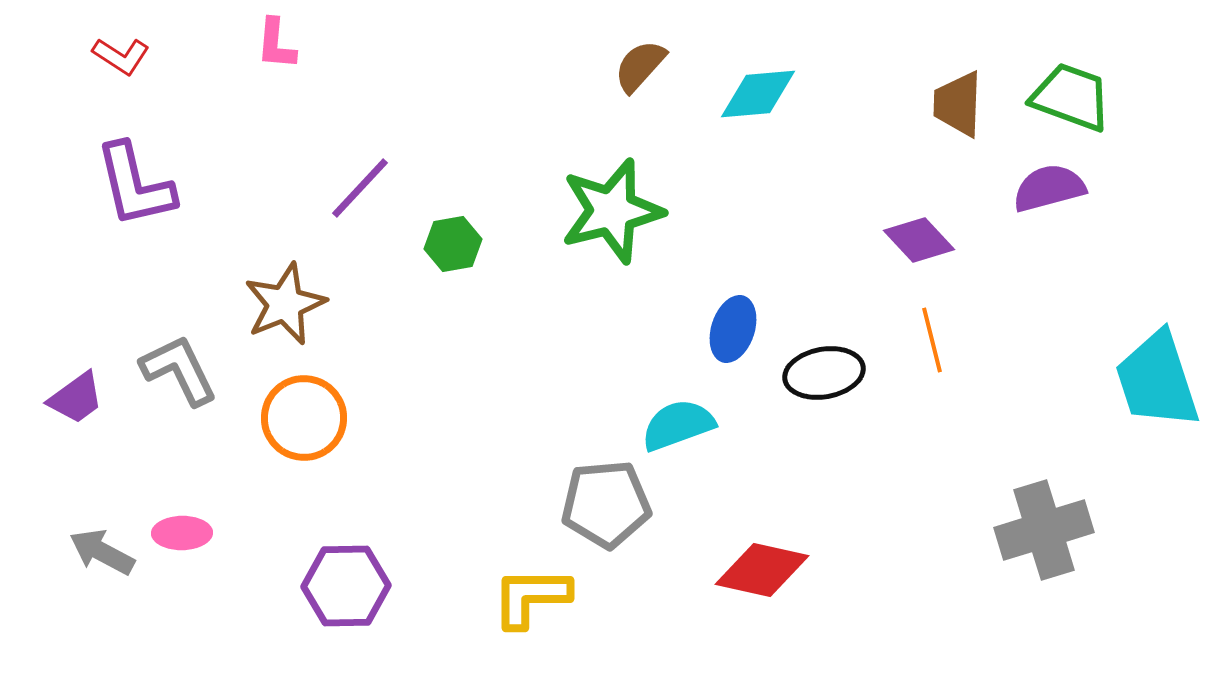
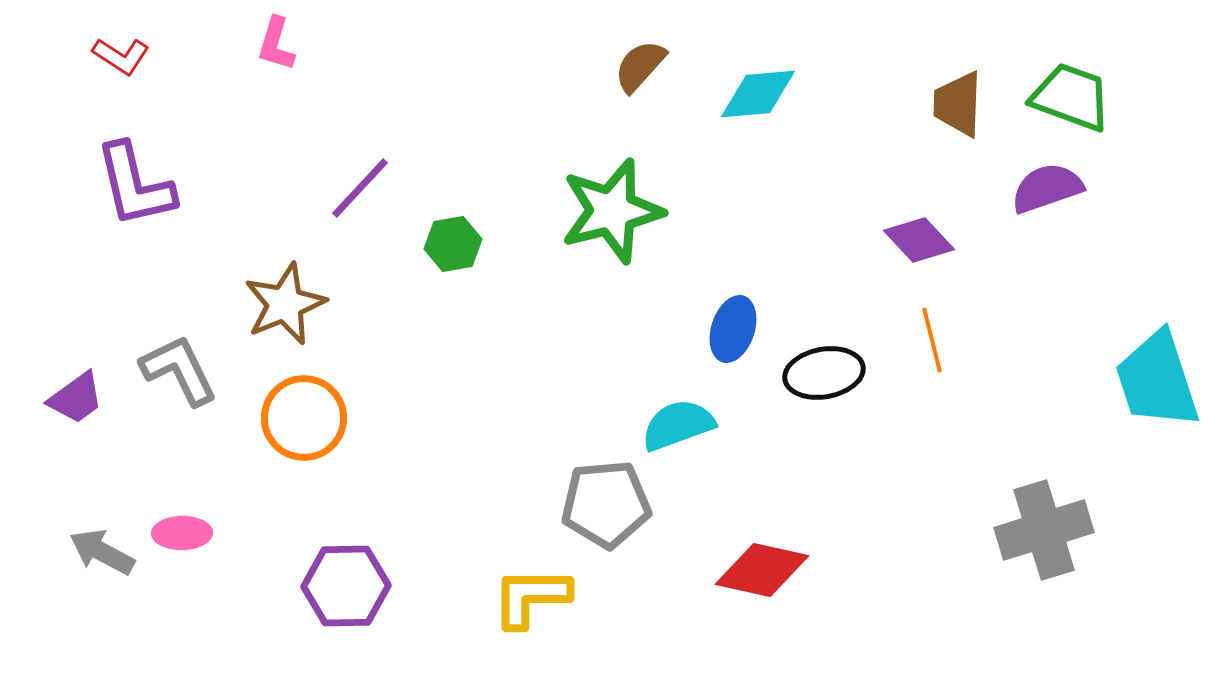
pink L-shape: rotated 12 degrees clockwise
purple semicircle: moved 2 px left; rotated 4 degrees counterclockwise
